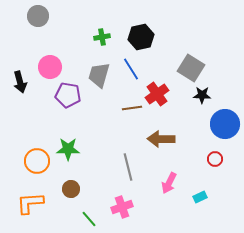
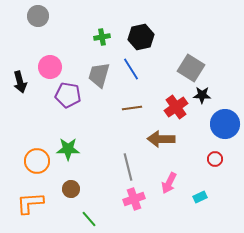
red cross: moved 19 px right, 13 px down
pink cross: moved 12 px right, 8 px up
